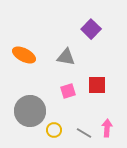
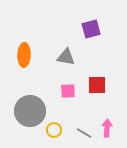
purple square: rotated 30 degrees clockwise
orange ellipse: rotated 65 degrees clockwise
pink square: rotated 14 degrees clockwise
